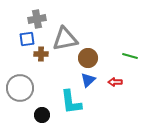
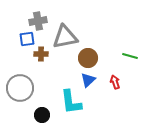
gray cross: moved 1 px right, 2 px down
gray triangle: moved 2 px up
red arrow: rotated 72 degrees clockwise
